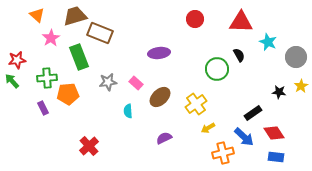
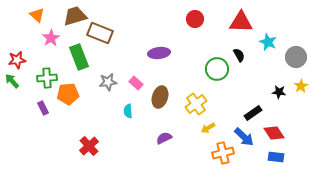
brown ellipse: rotated 30 degrees counterclockwise
